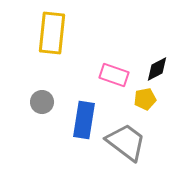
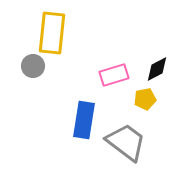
pink rectangle: rotated 36 degrees counterclockwise
gray circle: moved 9 px left, 36 px up
